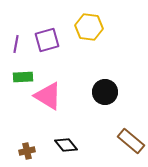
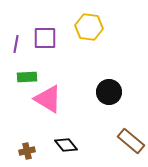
purple square: moved 2 px left, 2 px up; rotated 15 degrees clockwise
green rectangle: moved 4 px right
black circle: moved 4 px right
pink triangle: moved 3 px down
